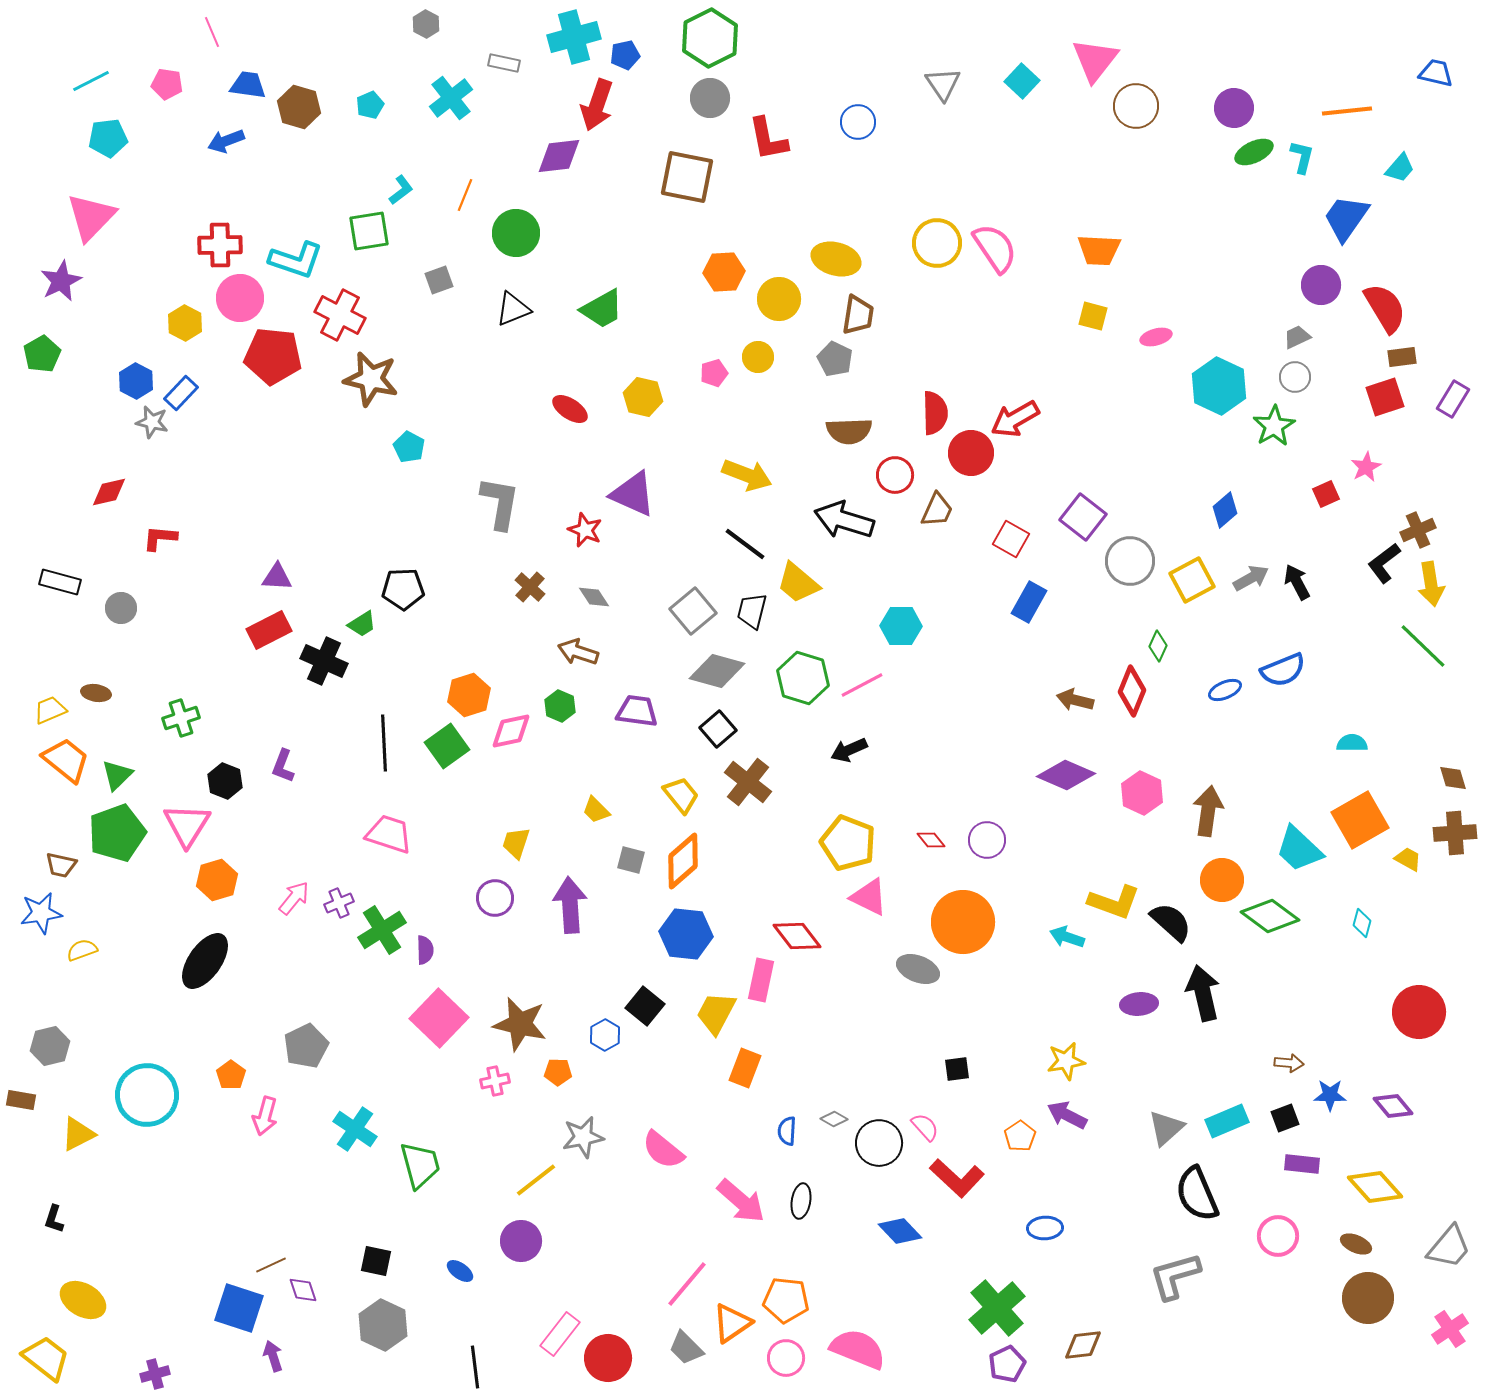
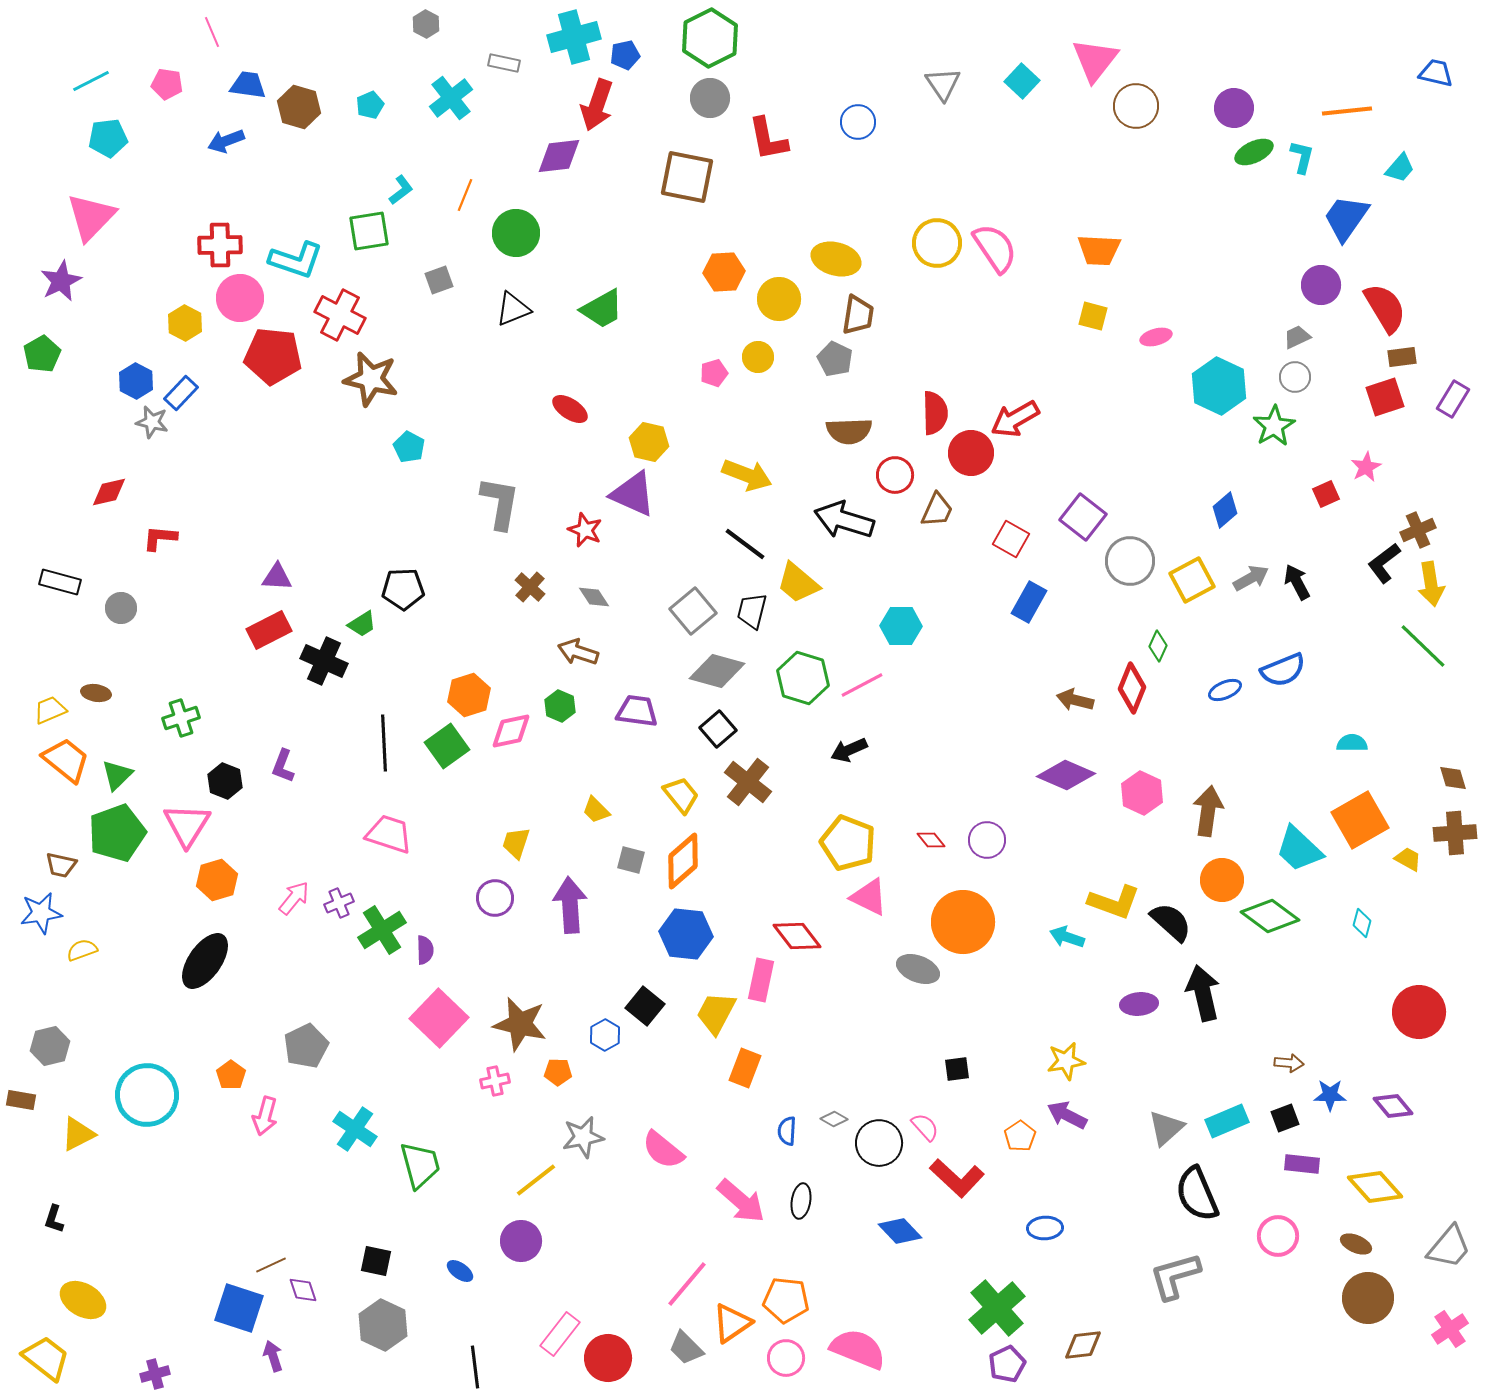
yellow hexagon at (643, 397): moved 6 px right, 45 px down
red diamond at (1132, 691): moved 3 px up
